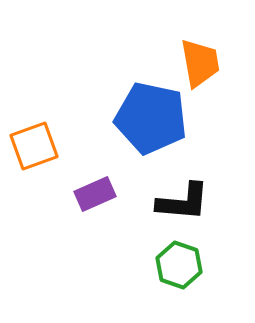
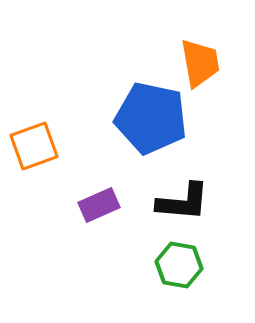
purple rectangle: moved 4 px right, 11 px down
green hexagon: rotated 9 degrees counterclockwise
